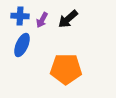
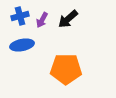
blue cross: rotated 18 degrees counterclockwise
blue ellipse: rotated 55 degrees clockwise
